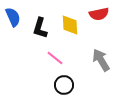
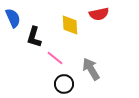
blue semicircle: moved 1 px down
black L-shape: moved 6 px left, 9 px down
gray arrow: moved 10 px left, 9 px down
black circle: moved 1 px up
